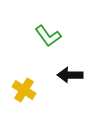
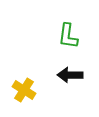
green L-shape: moved 20 px right; rotated 44 degrees clockwise
